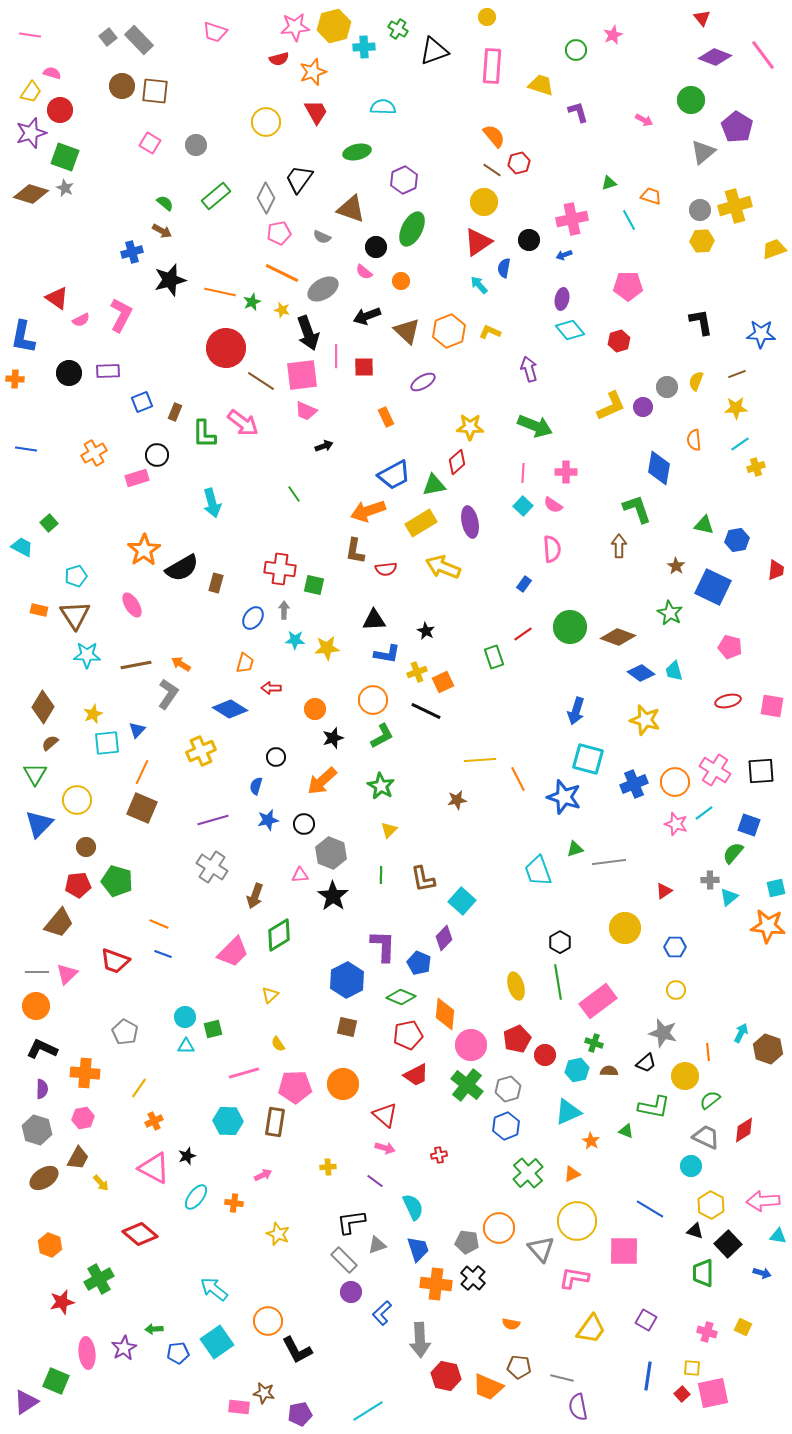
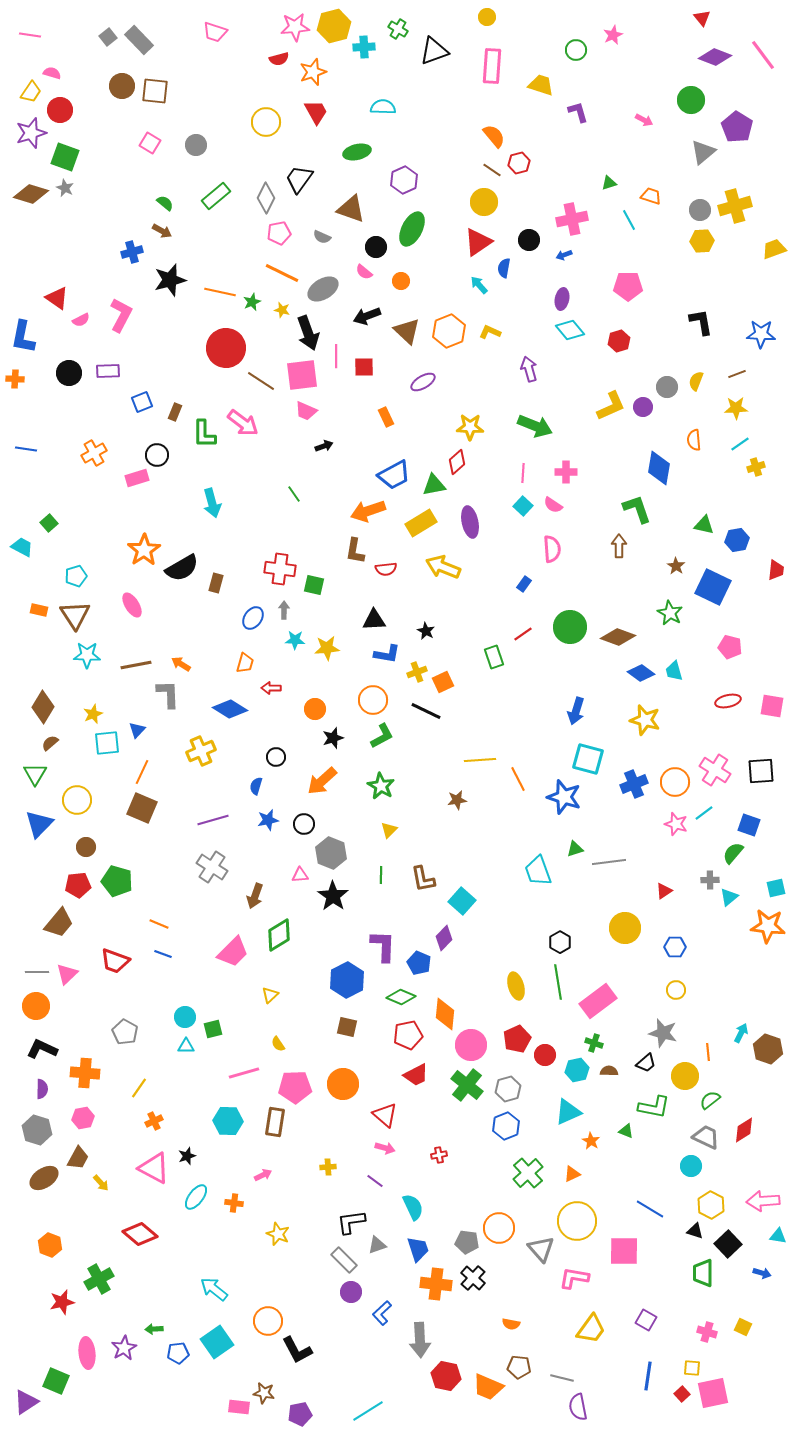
gray L-shape at (168, 694): rotated 36 degrees counterclockwise
